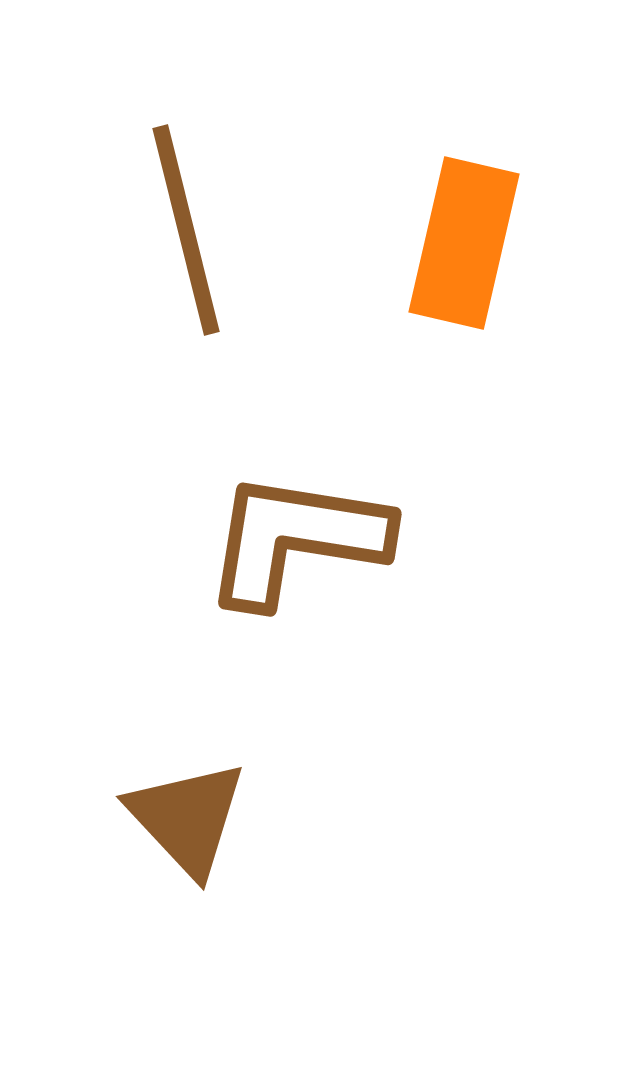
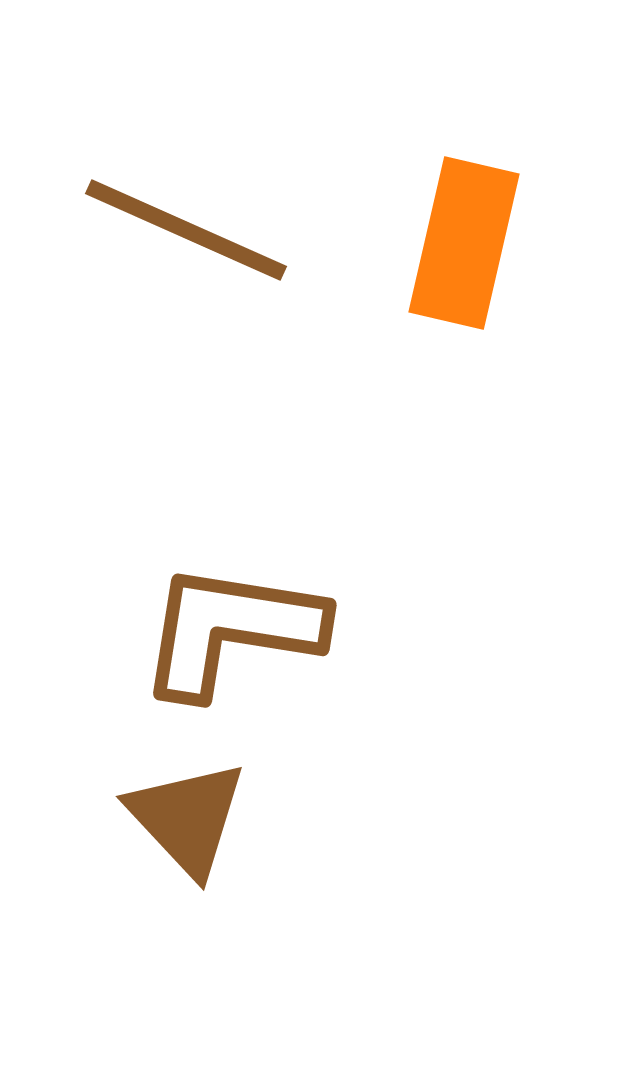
brown line: rotated 52 degrees counterclockwise
brown L-shape: moved 65 px left, 91 px down
